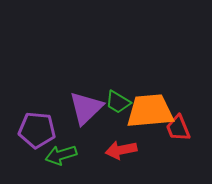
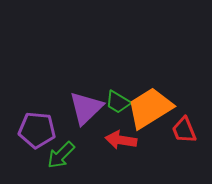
orange trapezoid: moved 3 px up; rotated 27 degrees counterclockwise
red trapezoid: moved 6 px right, 2 px down
red arrow: moved 10 px up; rotated 20 degrees clockwise
green arrow: rotated 28 degrees counterclockwise
